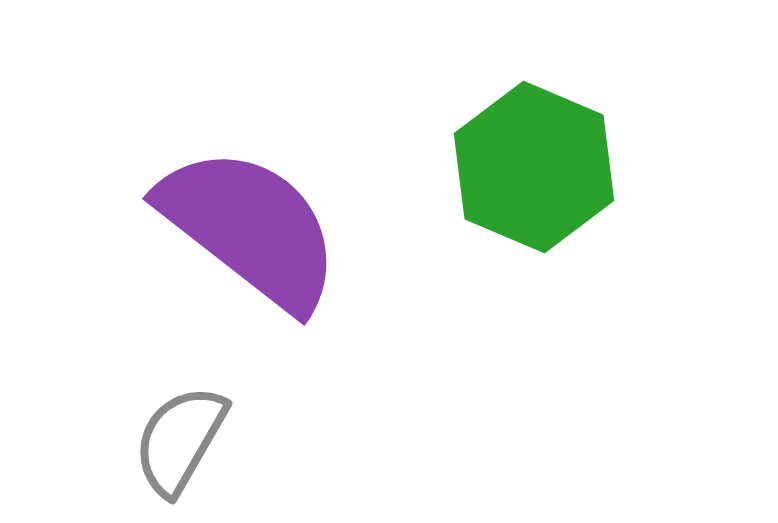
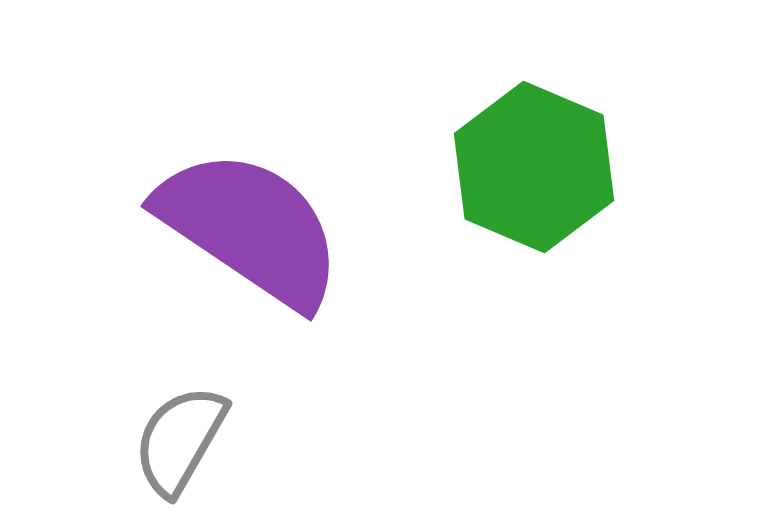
purple semicircle: rotated 4 degrees counterclockwise
